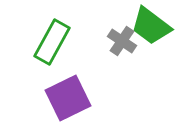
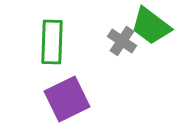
green rectangle: rotated 27 degrees counterclockwise
purple square: moved 1 px left, 1 px down
